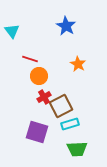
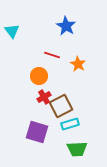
red line: moved 22 px right, 4 px up
